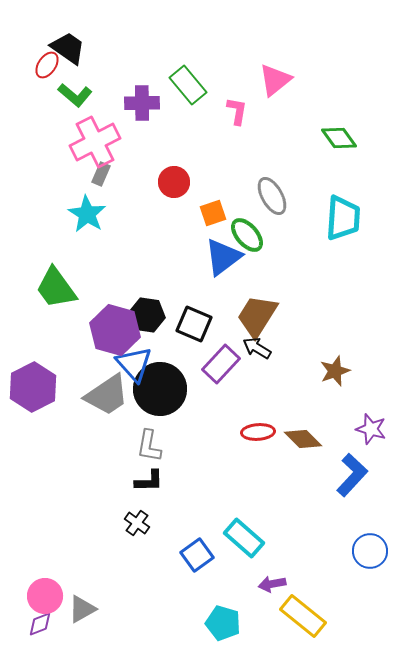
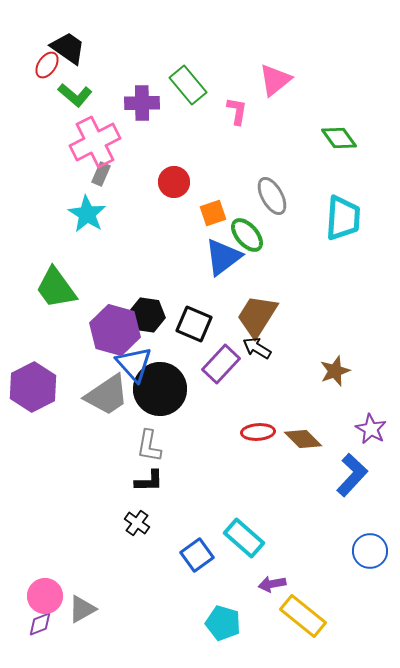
purple star at (371, 429): rotated 12 degrees clockwise
